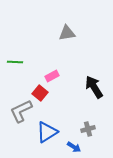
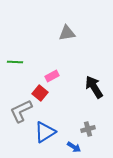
blue triangle: moved 2 px left
